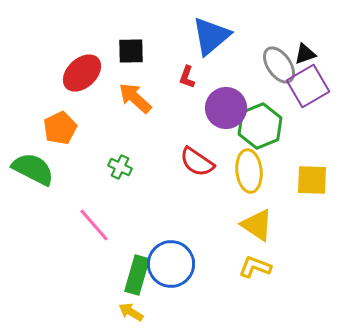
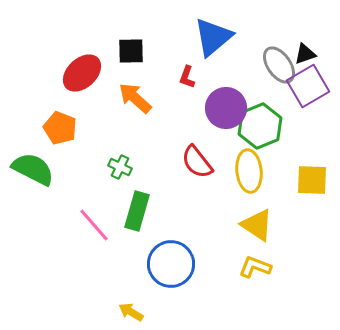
blue triangle: moved 2 px right, 1 px down
orange pentagon: rotated 24 degrees counterclockwise
red semicircle: rotated 18 degrees clockwise
green rectangle: moved 64 px up
